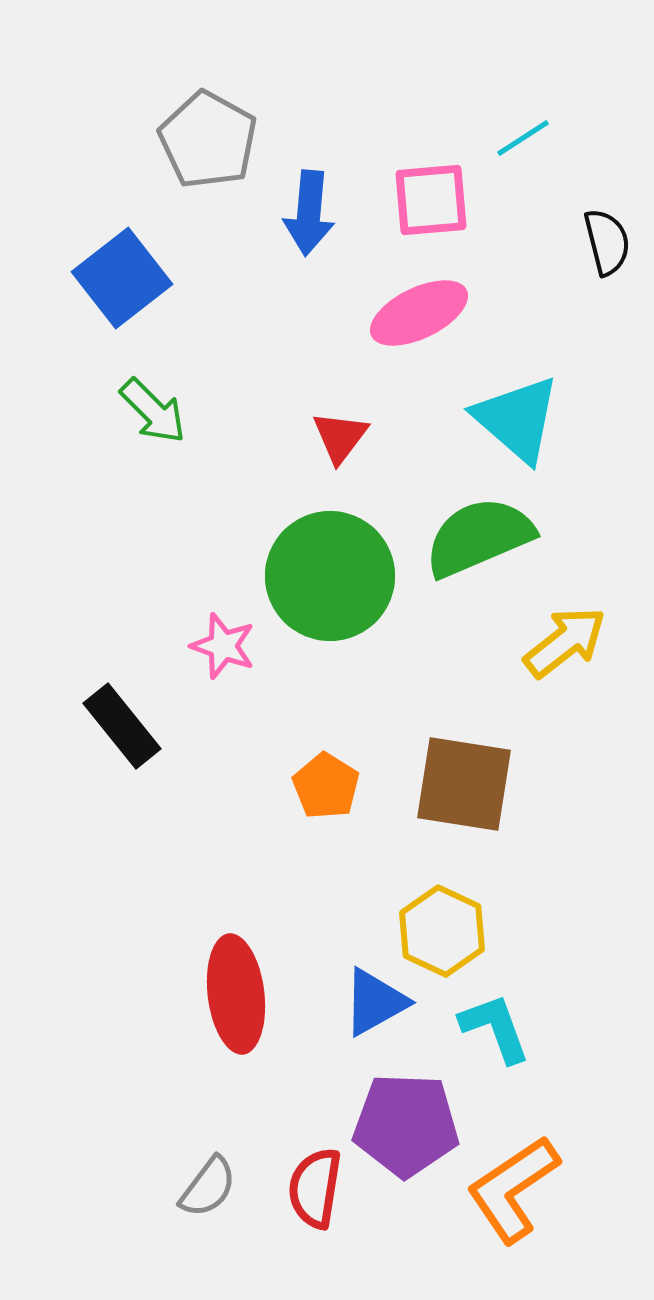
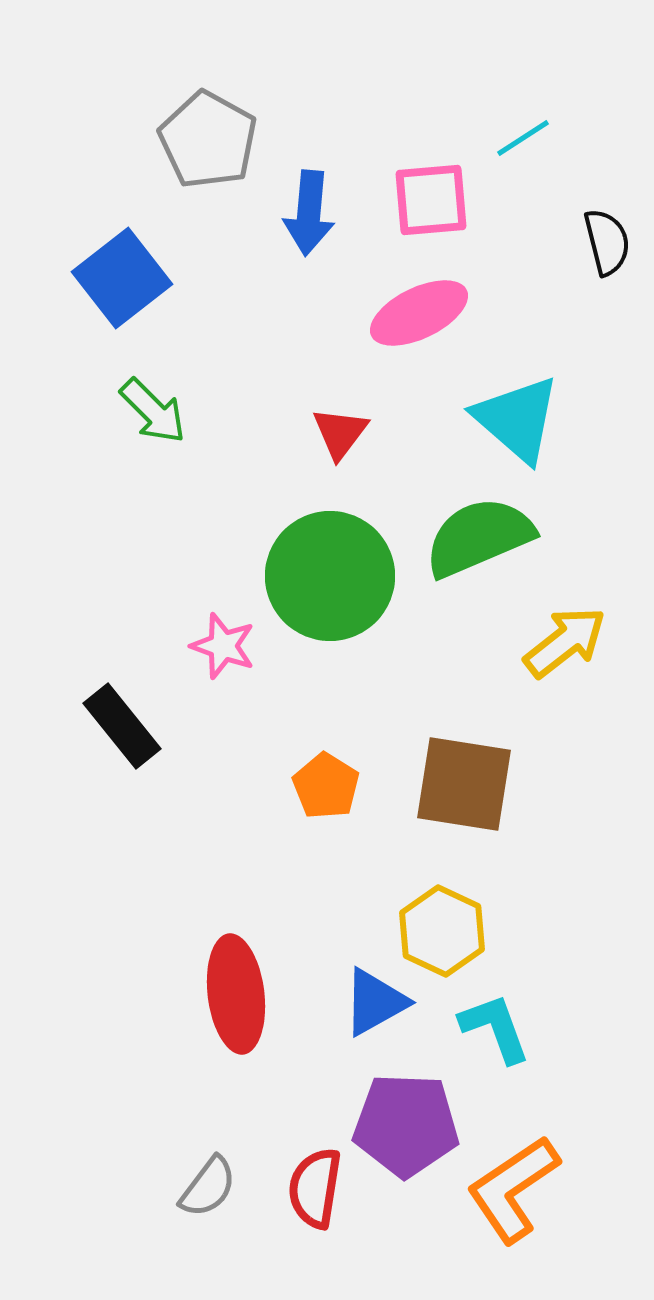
red triangle: moved 4 px up
